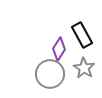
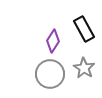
black rectangle: moved 2 px right, 6 px up
purple diamond: moved 6 px left, 8 px up
